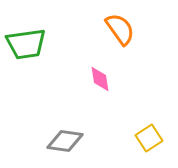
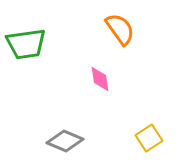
gray diamond: rotated 15 degrees clockwise
